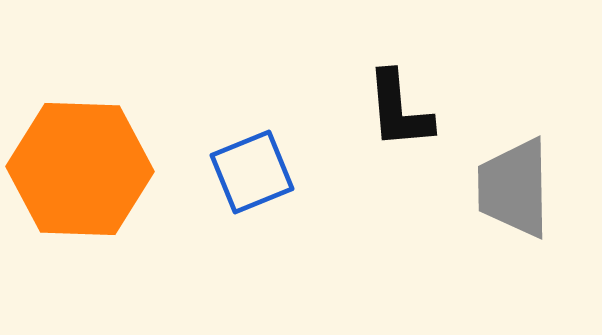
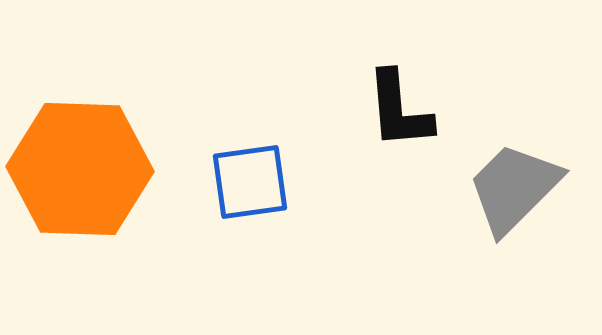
blue square: moved 2 px left, 10 px down; rotated 14 degrees clockwise
gray trapezoid: rotated 46 degrees clockwise
